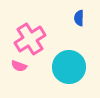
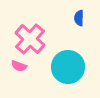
pink cross: rotated 16 degrees counterclockwise
cyan circle: moved 1 px left
